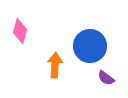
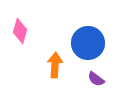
blue circle: moved 2 px left, 3 px up
purple semicircle: moved 10 px left, 1 px down
